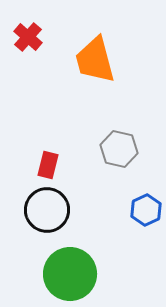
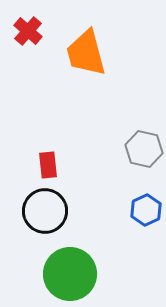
red cross: moved 6 px up
orange trapezoid: moved 9 px left, 7 px up
gray hexagon: moved 25 px right
red rectangle: rotated 20 degrees counterclockwise
black circle: moved 2 px left, 1 px down
